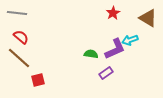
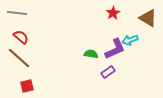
purple rectangle: moved 2 px right, 1 px up
red square: moved 11 px left, 6 px down
